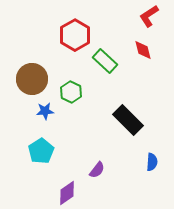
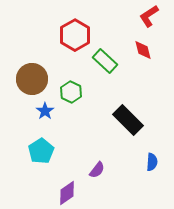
blue star: rotated 30 degrees counterclockwise
